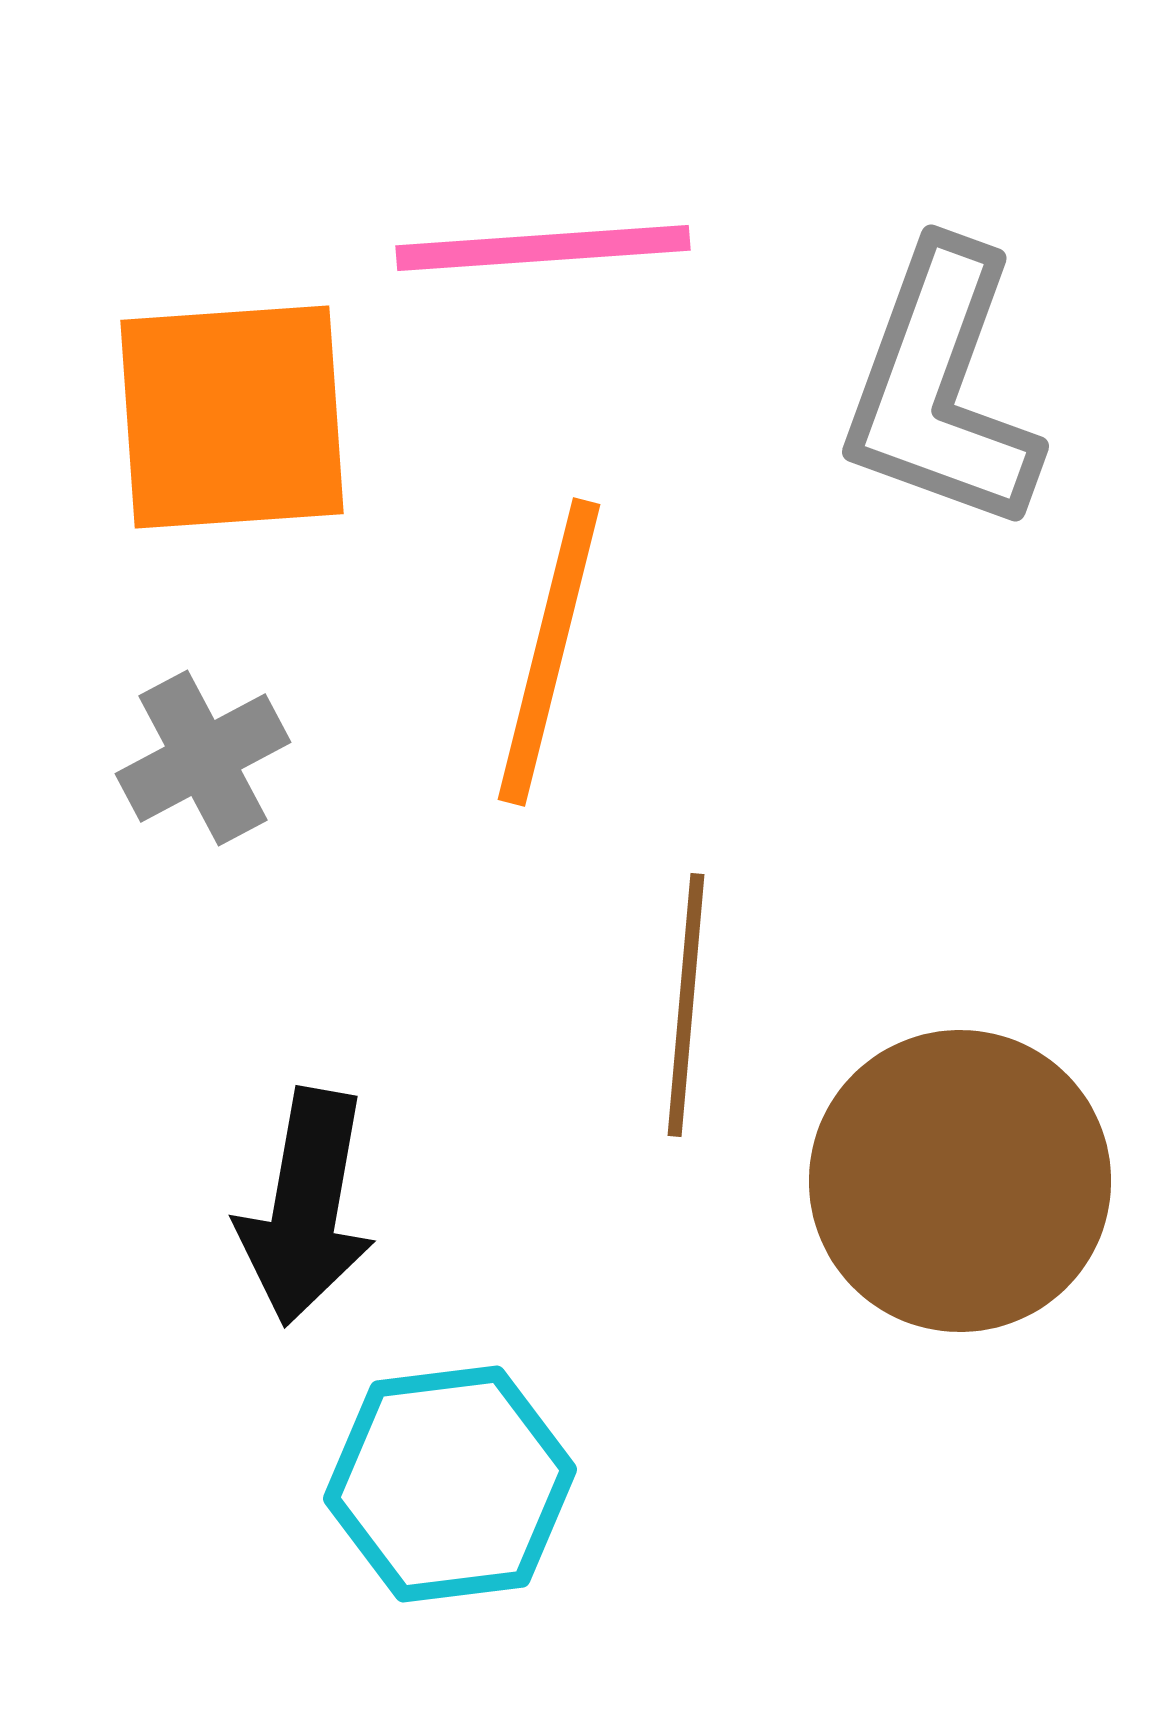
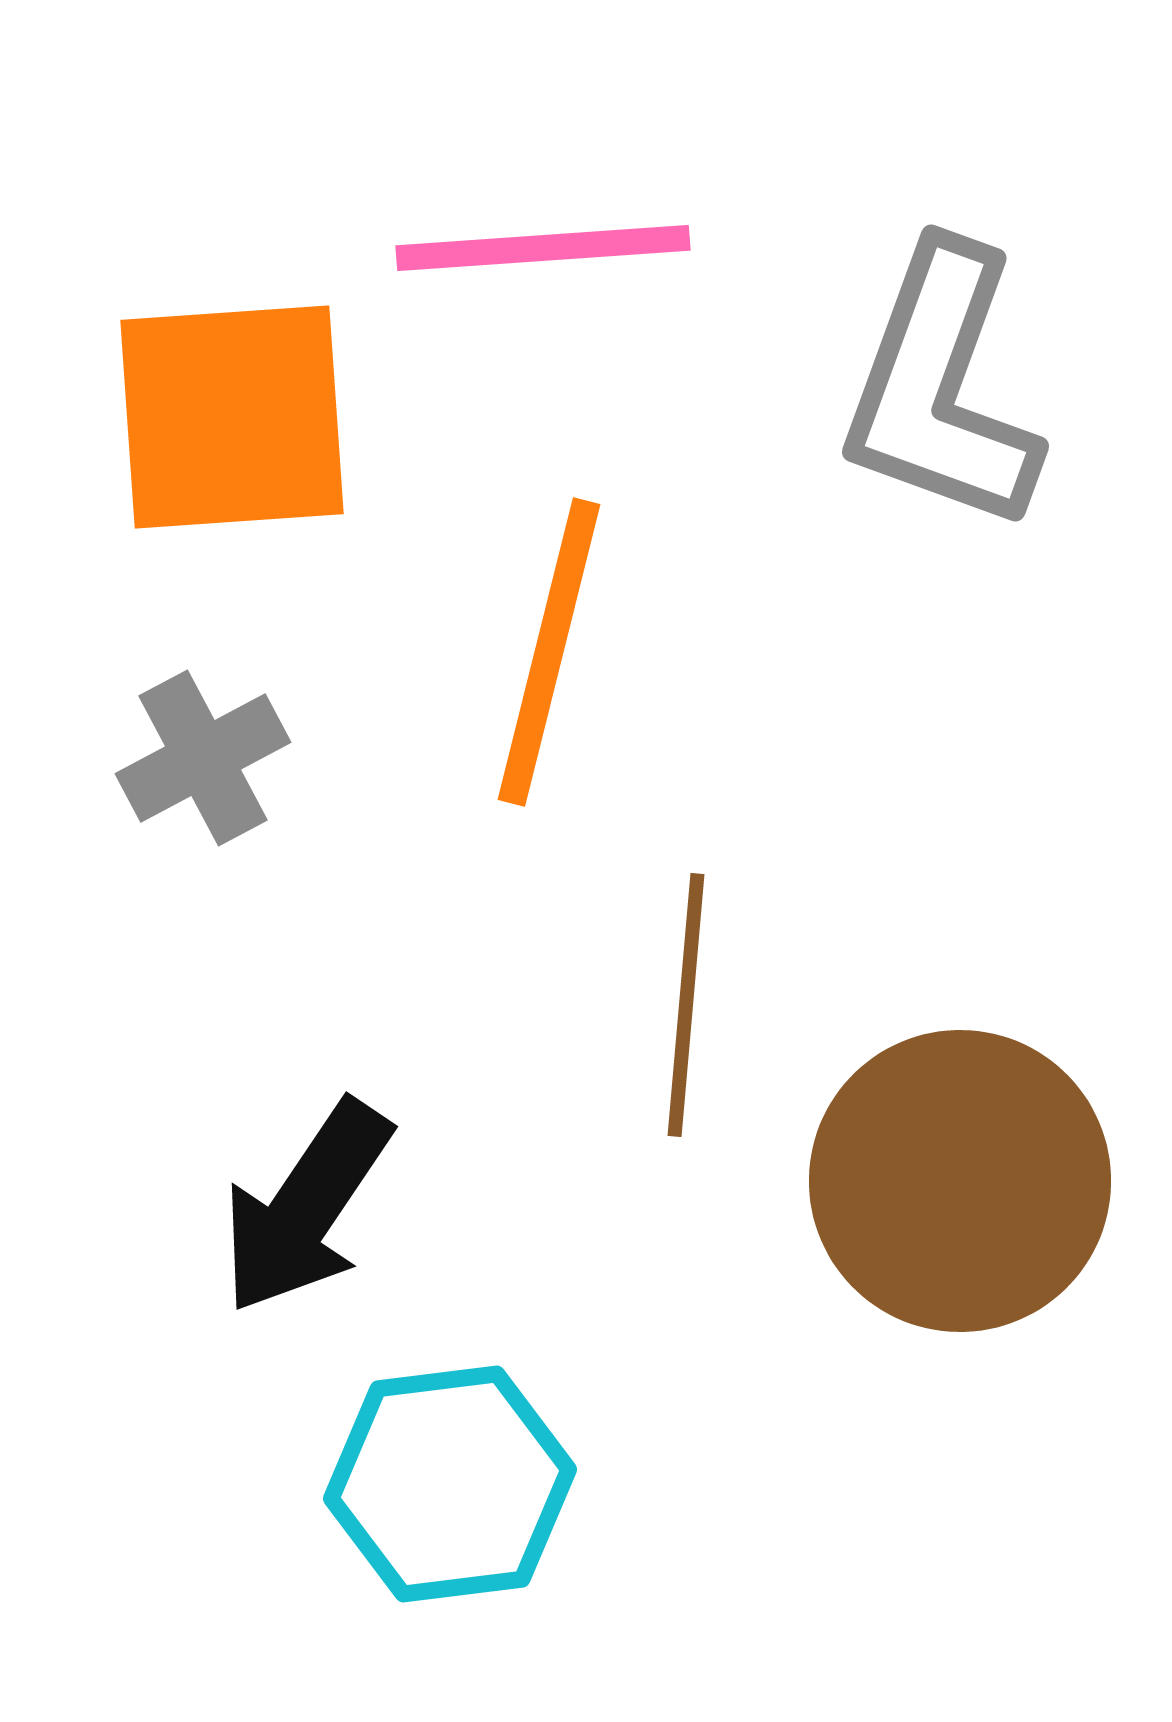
black arrow: rotated 24 degrees clockwise
